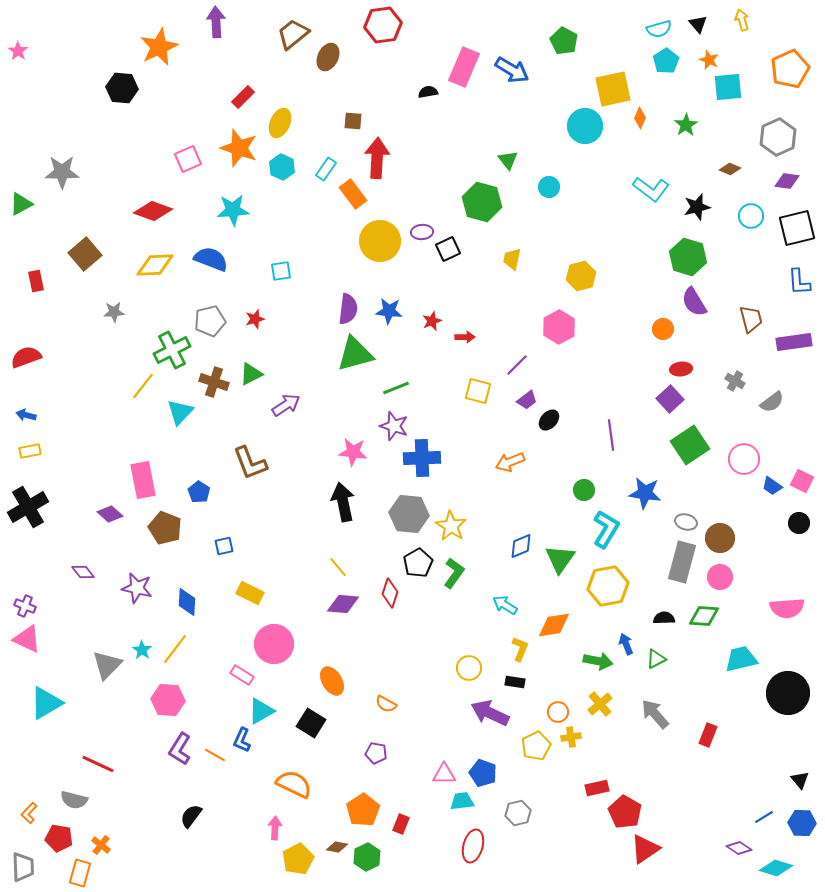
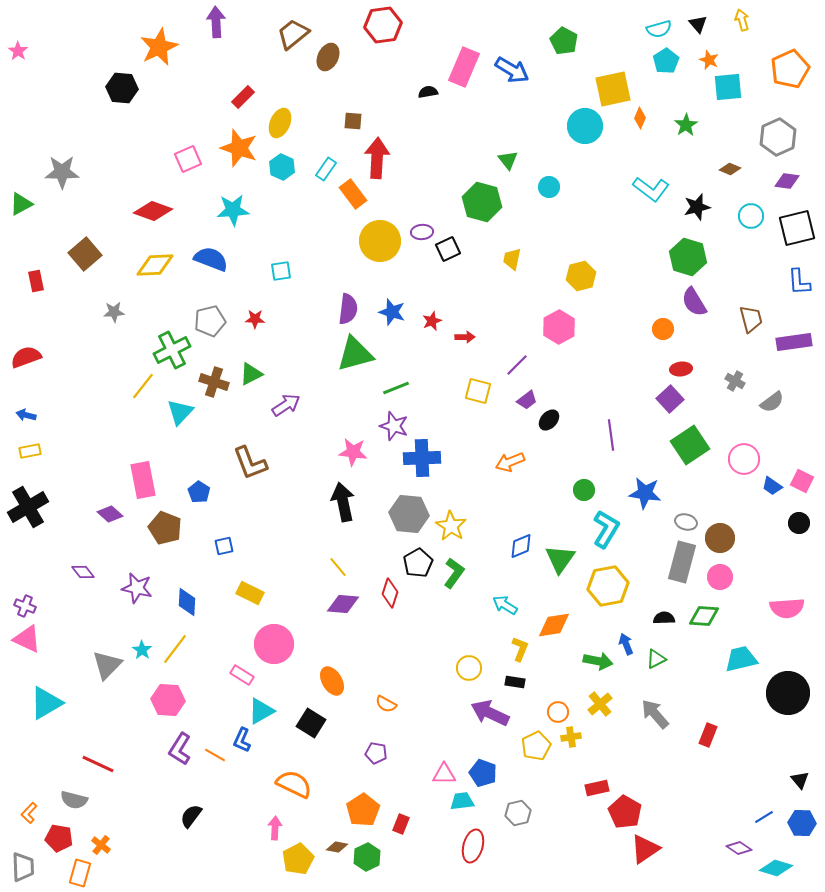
blue star at (389, 311): moved 3 px right, 1 px down; rotated 12 degrees clockwise
red star at (255, 319): rotated 18 degrees clockwise
